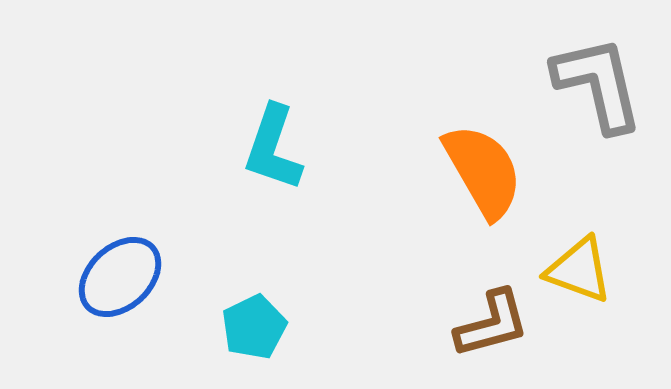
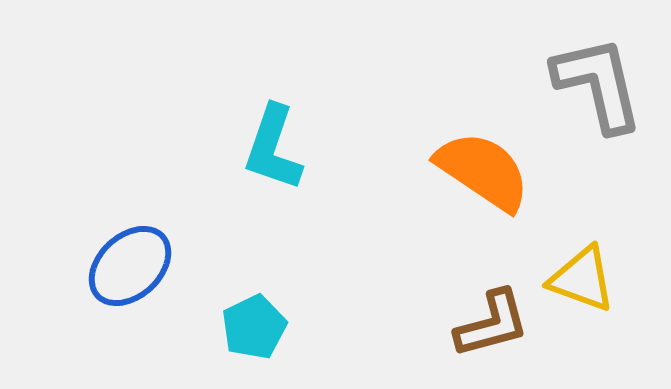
orange semicircle: rotated 26 degrees counterclockwise
yellow triangle: moved 3 px right, 9 px down
blue ellipse: moved 10 px right, 11 px up
